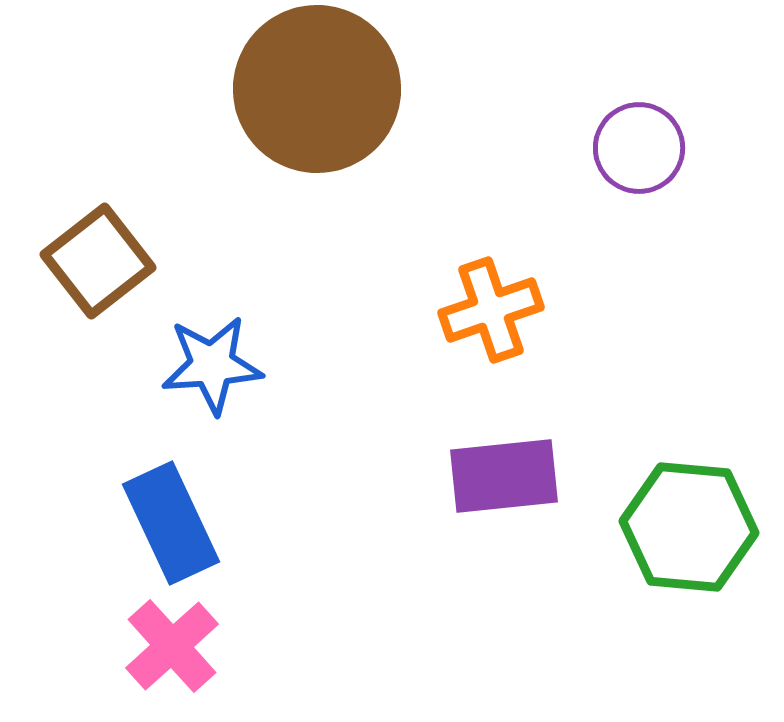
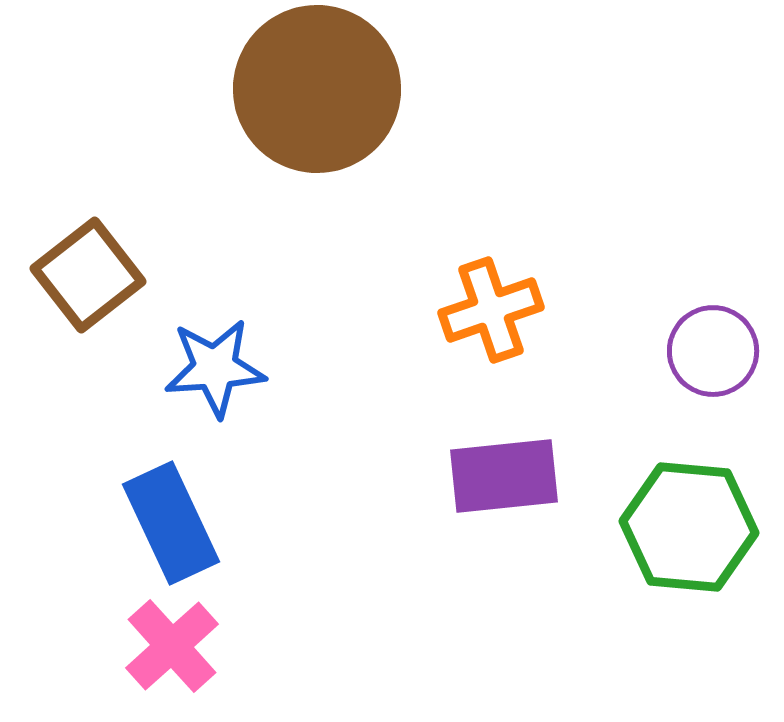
purple circle: moved 74 px right, 203 px down
brown square: moved 10 px left, 14 px down
blue star: moved 3 px right, 3 px down
